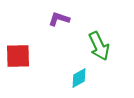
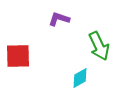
cyan diamond: moved 1 px right
